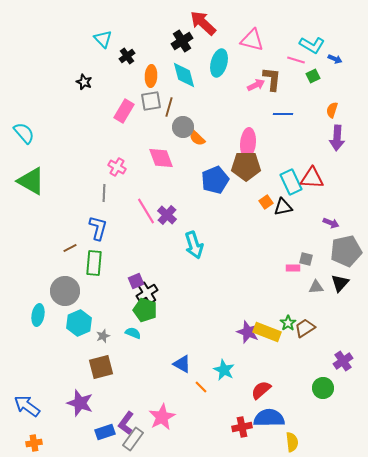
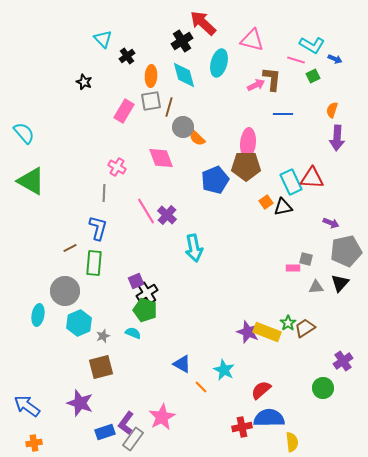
cyan arrow at (194, 245): moved 3 px down; rotated 8 degrees clockwise
